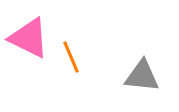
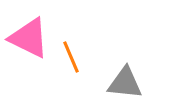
gray triangle: moved 17 px left, 7 px down
